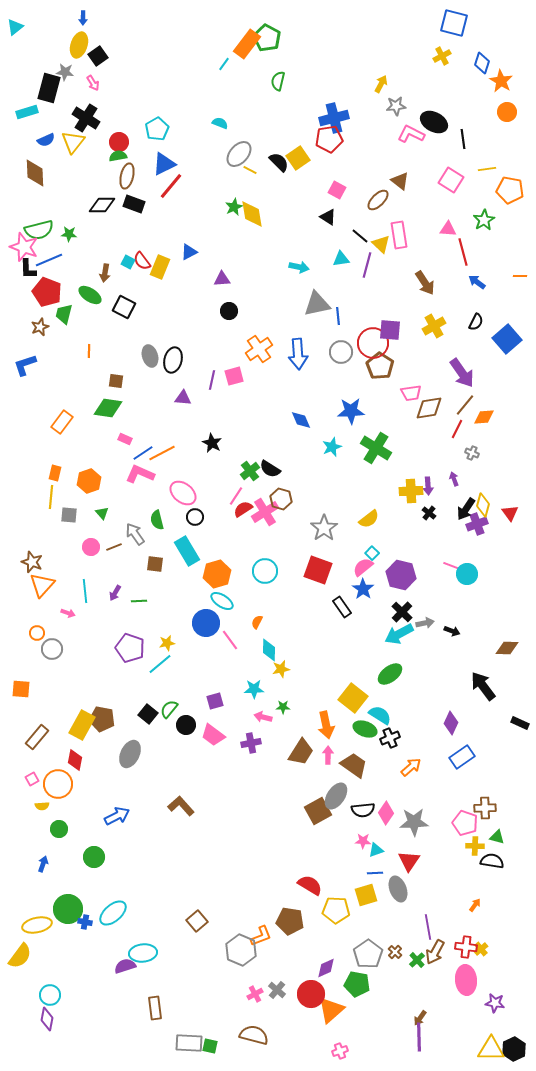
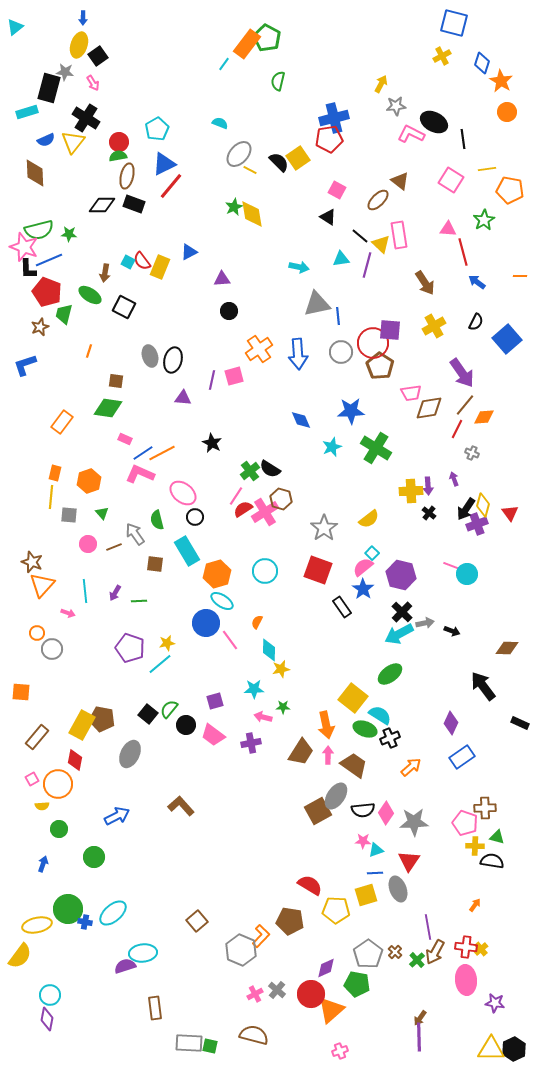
orange line at (89, 351): rotated 16 degrees clockwise
pink circle at (91, 547): moved 3 px left, 3 px up
orange square at (21, 689): moved 3 px down
orange L-shape at (261, 936): rotated 25 degrees counterclockwise
